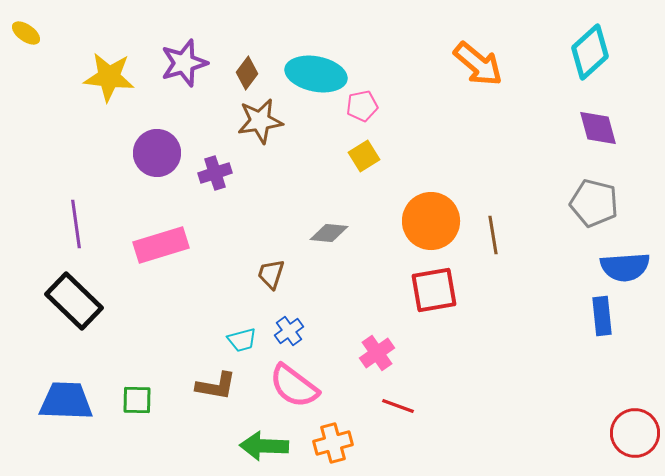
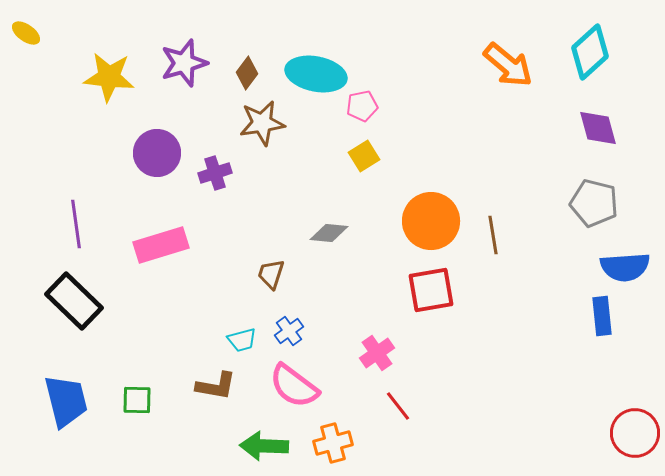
orange arrow: moved 30 px right, 1 px down
brown star: moved 2 px right, 2 px down
red square: moved 3 px left
blue trapezoid: rotated 74 degrees clockwise
red line: rotated 32 degrees clockwise
